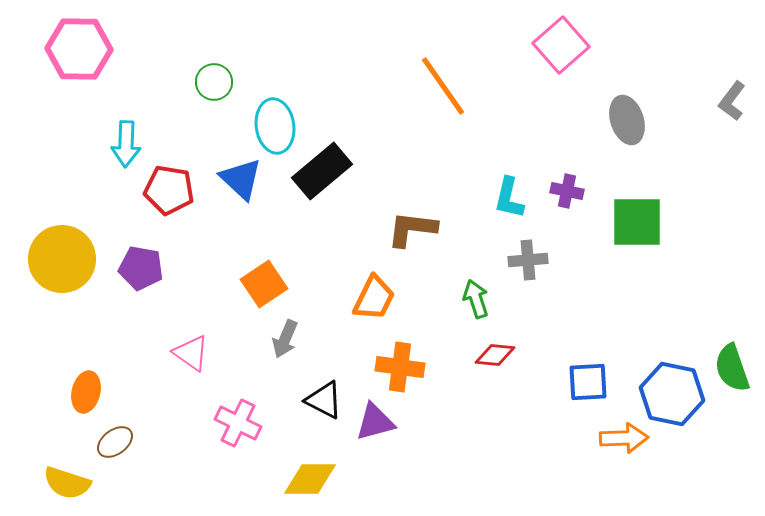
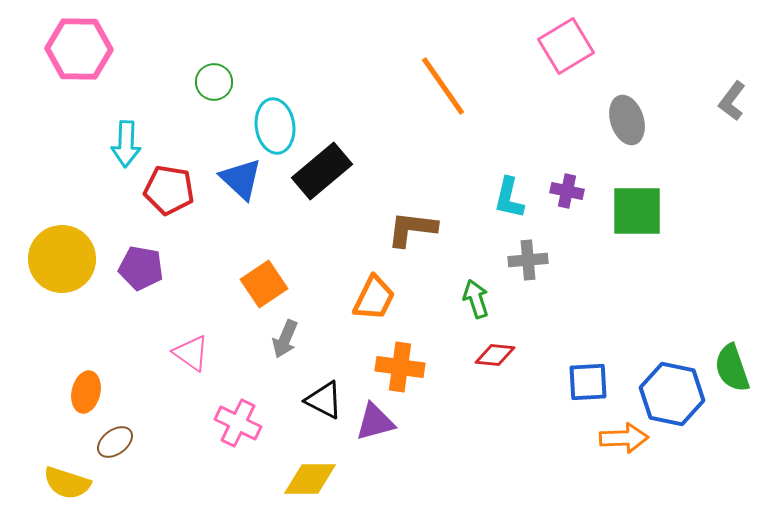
pink square: moved 5 px right, 1 px down; rotated 10 degrees clockwise
green square: moved 11 px up
